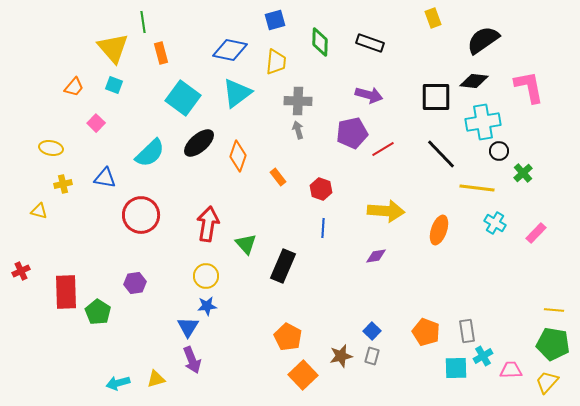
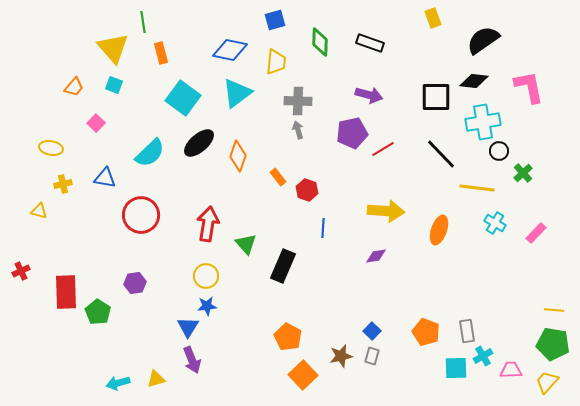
red hexagon at (321, 189): moved 14 px left, 1 px down
